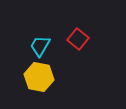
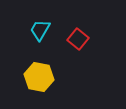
cyan trapezoid: moved 16 px up
